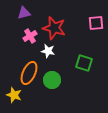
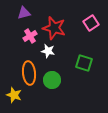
pink square: moved 5 px left; rotated 28 degrees counterclockwise
orange ellipse: rotated 30 degrees counterclockwise
